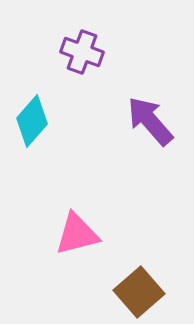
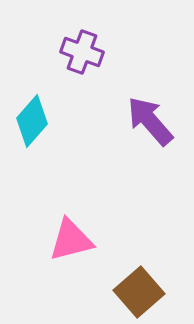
pink triangle: moved 6 px left, 6 px down
